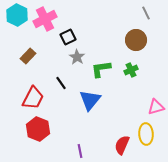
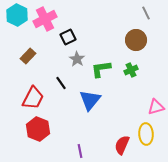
gray star: moved 2 px down
